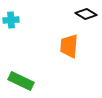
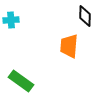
black diamond: moved 1 px left, 2 px down; rotated 60 degrees clockwise
green rectangle: rotated 10 degrees clockwise
